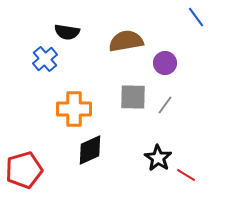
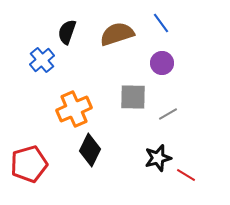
blue line: moved 35 px left, 6 px down
black semicircle: rotated 100 degrees clockwise
brown semicircle: moved 9 px left, 7 px up; rotated 8 degrees counterclockwise
blue cross: moved 3 px left, 1 px down
purple circle: moved 3 px left
gray line: moved 3 px right, 9 px down; rotated 24 degrees clockwise
orange cross: rotated 24 degrees counterclockwise
black diamond: rotated 40 degrees counterclockwise
black star: rotated 24 degrees clockwise
red pentagon: moved 5 px right, 6 px up
